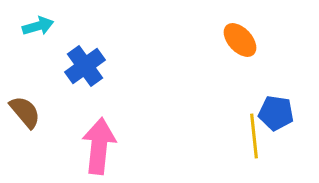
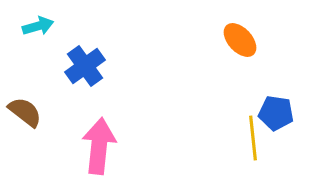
brown semicircle: rotated 12 degrees counterclockwise
yellow line: moved 1 px left, 2 px down
